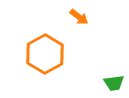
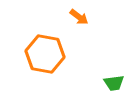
orange hexagon: rotated 21 degrees counterclockwise
